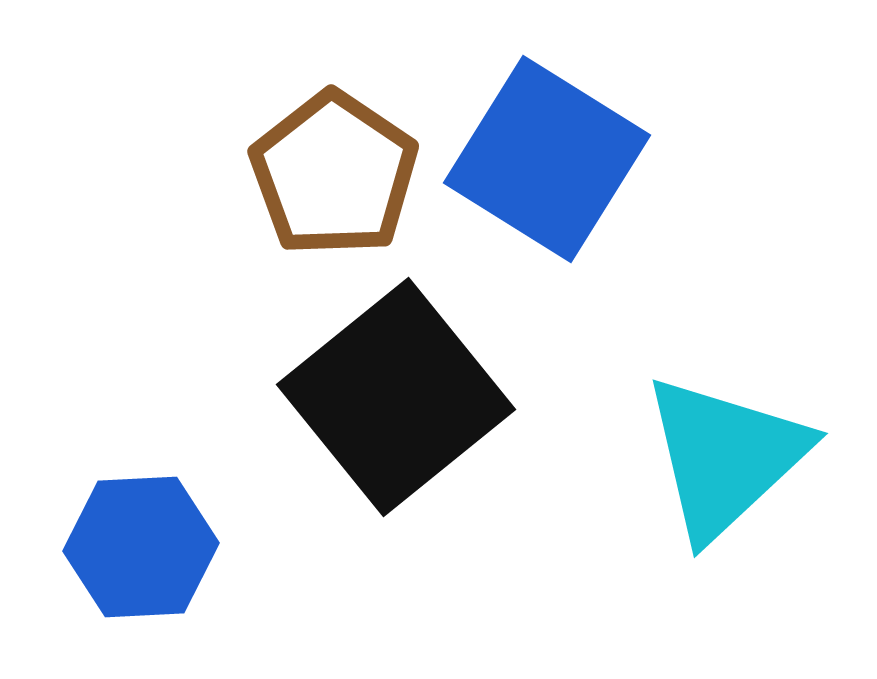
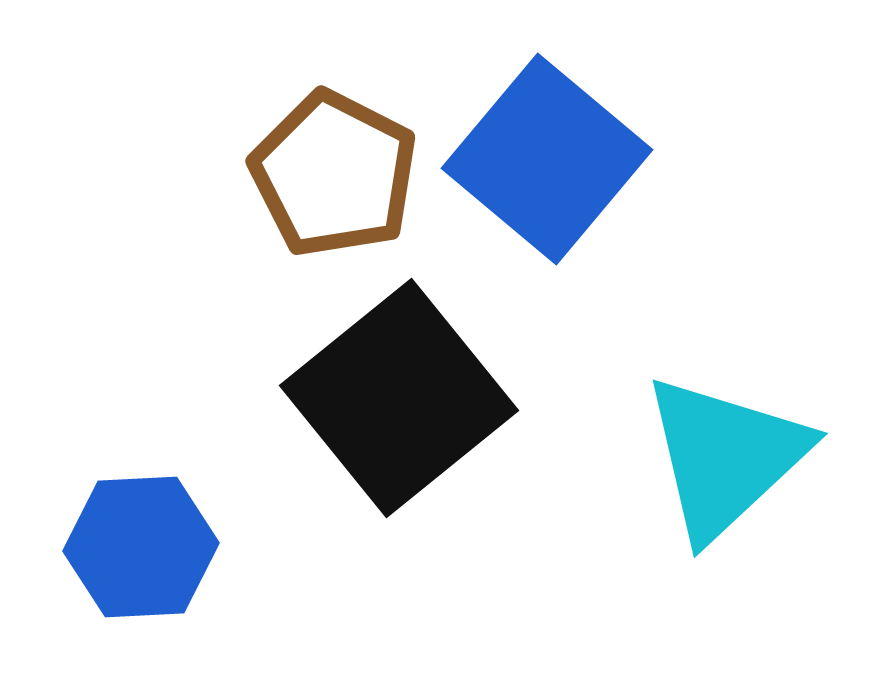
blue square: rotated 8 degrees clockwise
brown pentagon: rotated 7 degrees counterclockwise
black square: moved 3 px right, 1 px down
